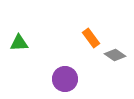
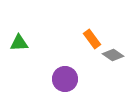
orange rectangle: moved 1 px right, 1 px down
gray diamond: moved 2 px left
